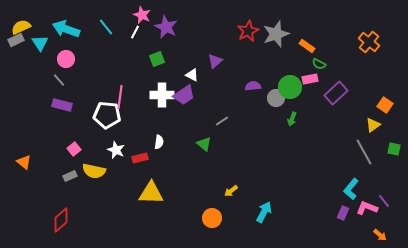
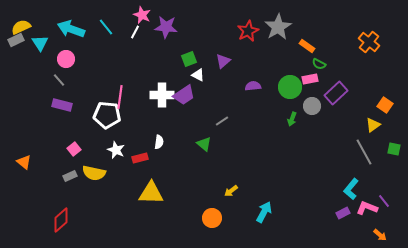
purple star at (166, 27): rotated 20 degrees counterclockwise
cyan arrow at (66, 29): moved 5 px right
gray star at (276, 34): moved 2 px right, 7 px up; rotated 12 degrees counterclockwise
green square at (157, 59): moved 32 px right
purple triangle at (215, 61): moved 8 px right
white triangle at (192, 75): moved 6 px right
gray circle at (276, 98): moved 36 px right, 8 px down
yellow semicircle at (94, 171): moved 2 px down
purple rectangle at (343, 213): rotated 40 degrees clockwise
